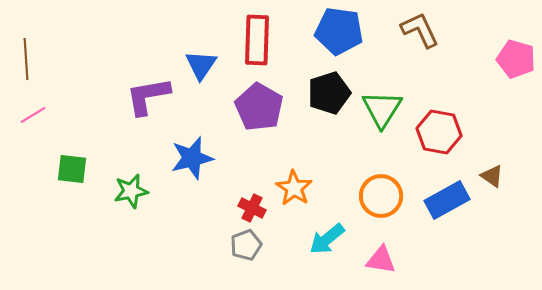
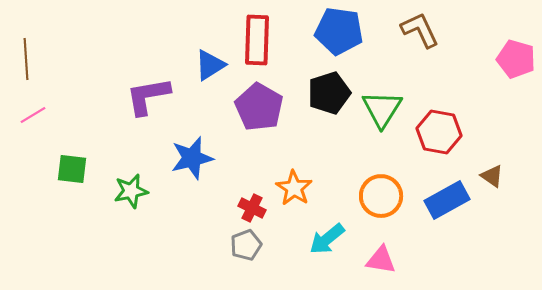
blue triangle: moved 9 px right; rotated 24 degrees clockwise
